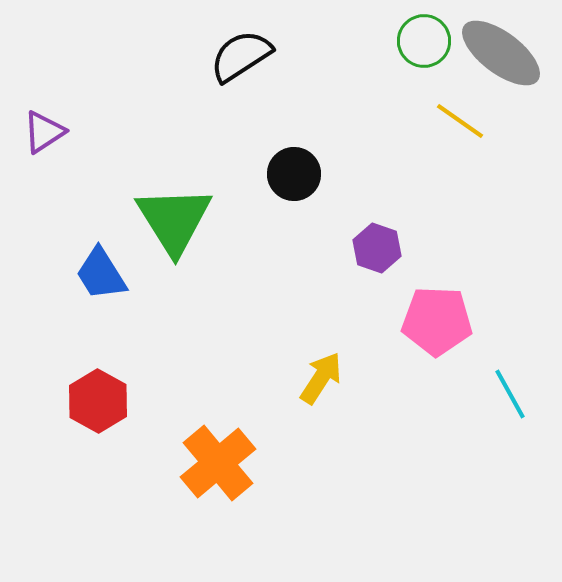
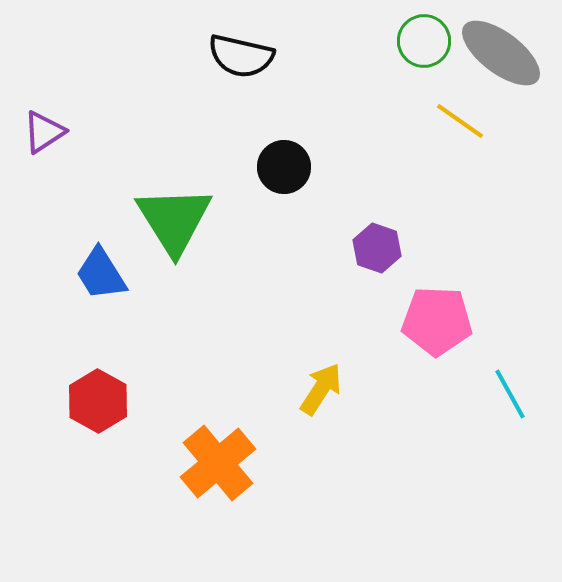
black semicircle: rotated 134 degrees counterclockwise
black circle: moved 10 px left, 7 px up
yellow arrow: moved 11 px down
